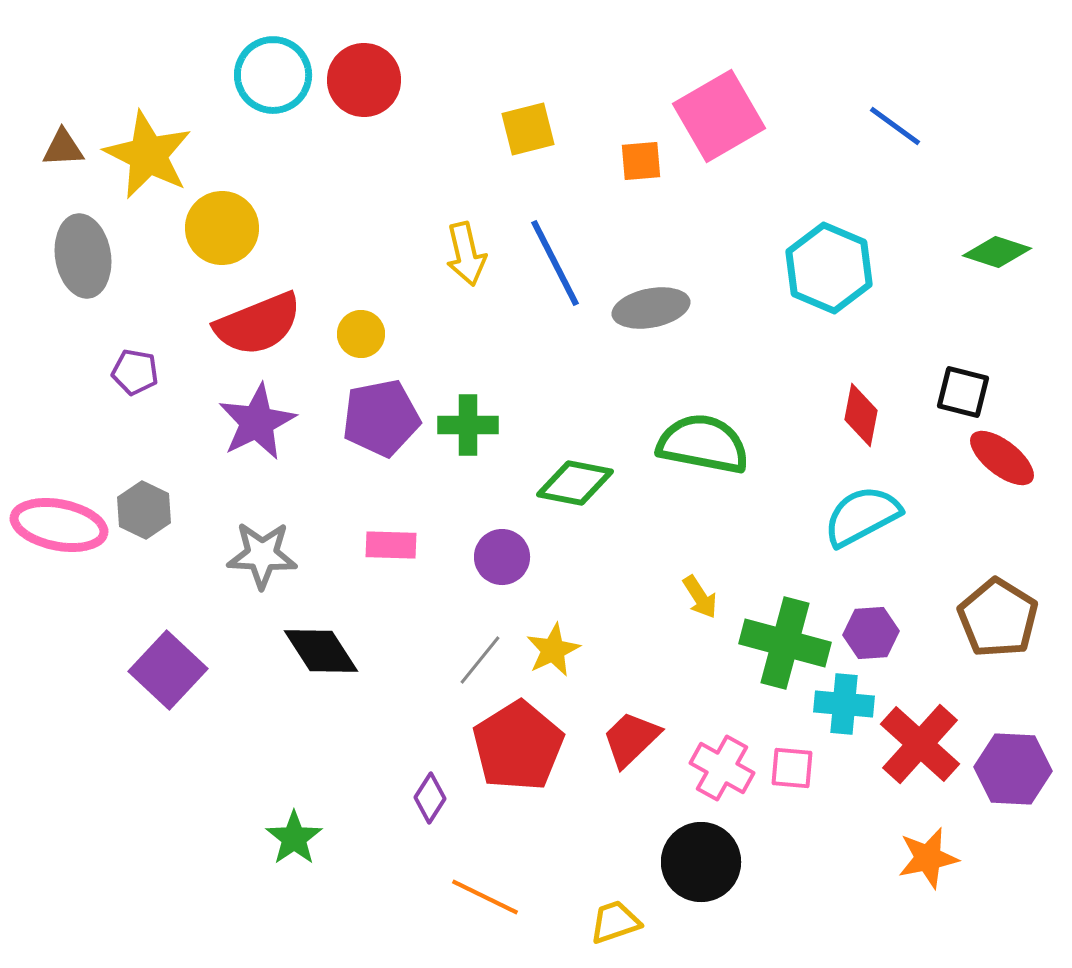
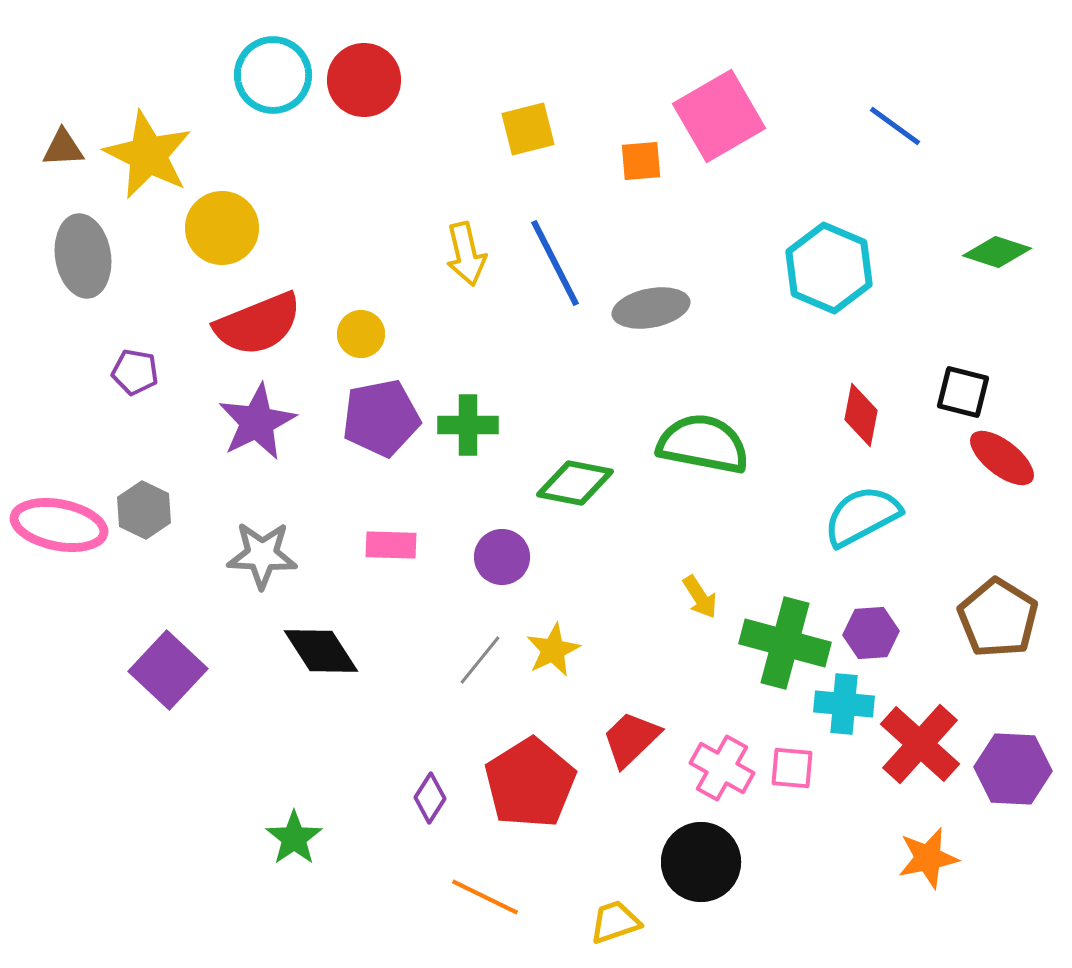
red pentagon at (518, 746): moved 12 px right, 37 px down
